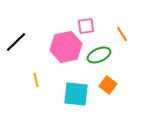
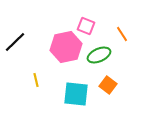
pink square: rotated 30 degrees clockwise
black line: moved 1 px left
